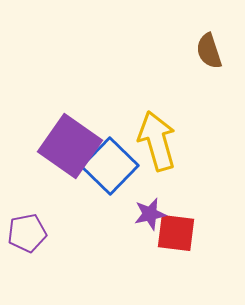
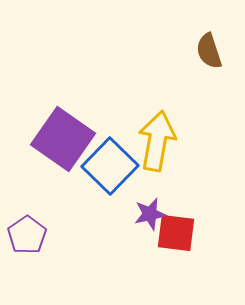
yellow arrow: rotated 26 degrees clockwise
purple square: moved 7 px left, 7 px up
purple pentagon: moved 2 px down; rotated 24 degrees counterclockwise
